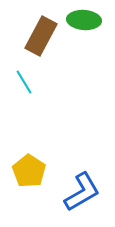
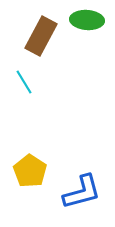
green ellipse: moved 3 px right
yellow pentagon: moved 1 px right
blue L-shape: rotated 15 degrees clockwise
